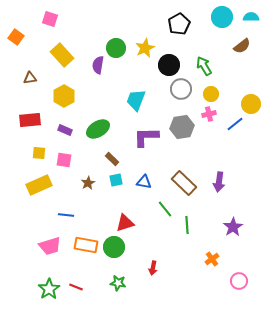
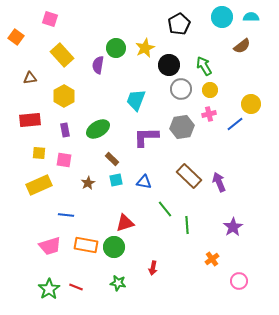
yellow circle at (211, 94): moved 1 px left, 4 px up
purple rectangle at (65, 130): rotated 56 degrees clockwise
purple arrow at (219, 182): rotated 150 degrees clockwise
brown rectangle at (184, 183): moved 5 px right, 7 px up
